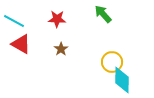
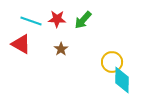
green arrow: moved 20 px left, 6 px down; rotated 96 degrees counterclockwise
cyan line: moved 17 px right; rotated 10 degrees counterclockwise
